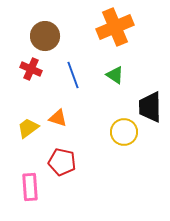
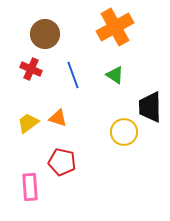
orange cross: rotated 6 degrees counterclockwise
brown circle: moved 2 px up
yellow trapezoid: moved 5 px up
